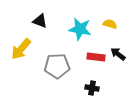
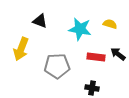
yellow arrow: rotated 20 degrees counterclockwise
